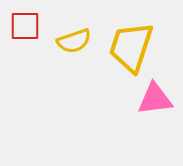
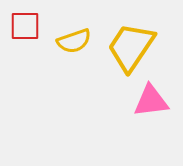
yellow trapezoid: rotated 16 degrees clockwise
pink triangle: moved 4 px left, 2 px down
